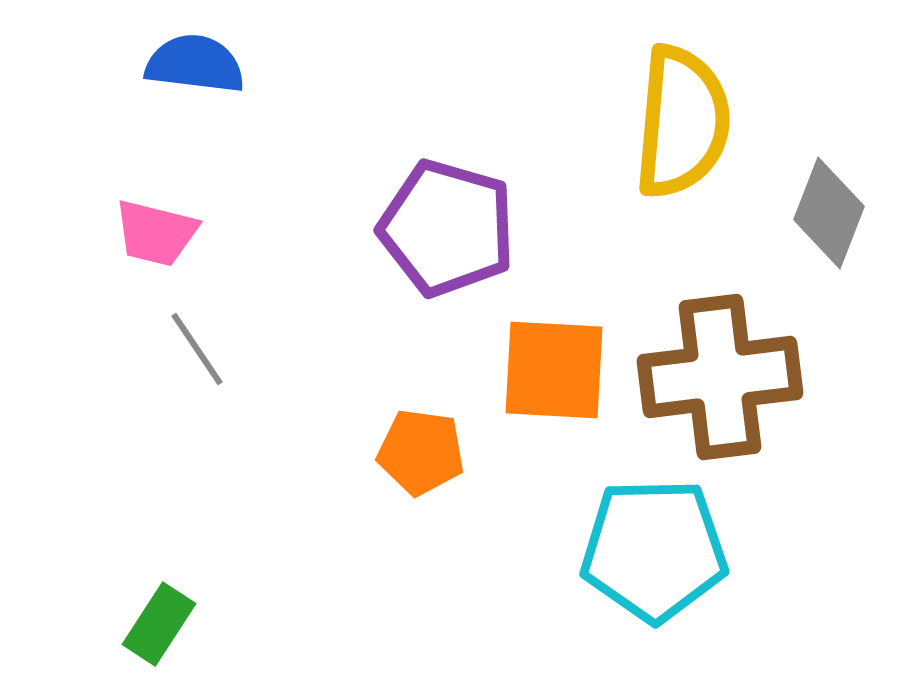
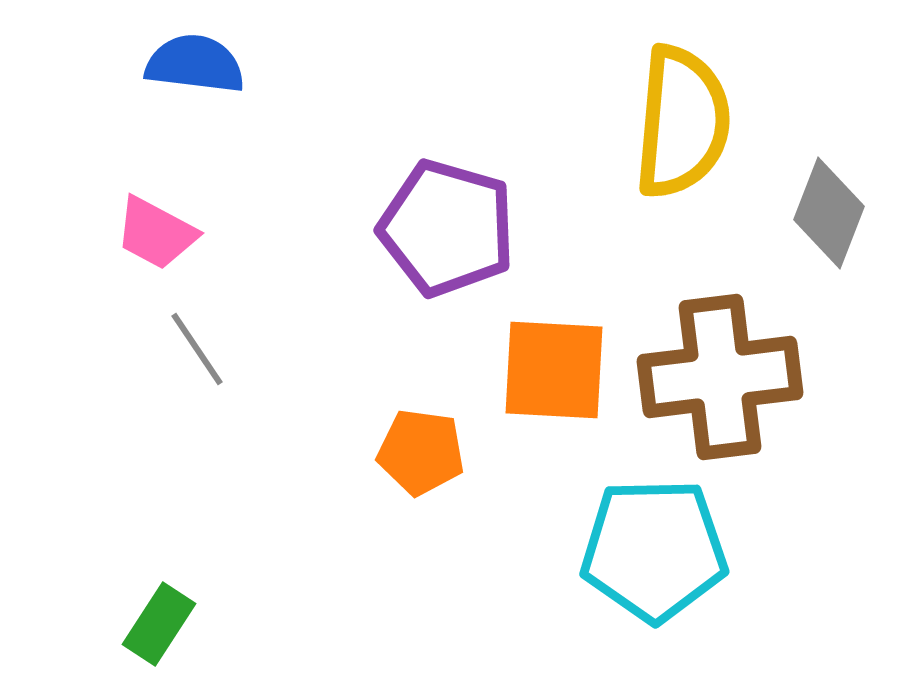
pink trapezoid: rotated 14 degrees clockwise
